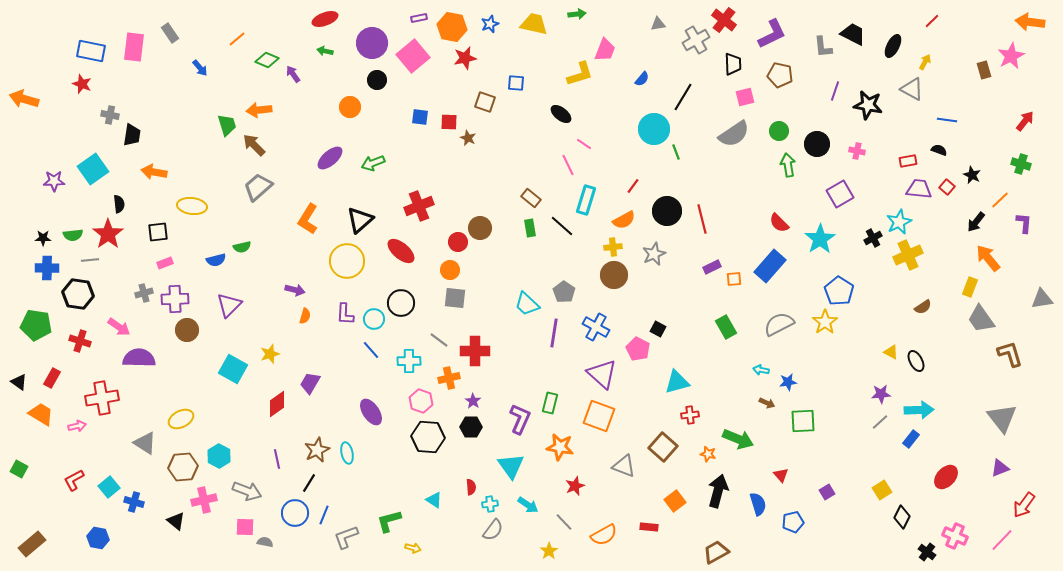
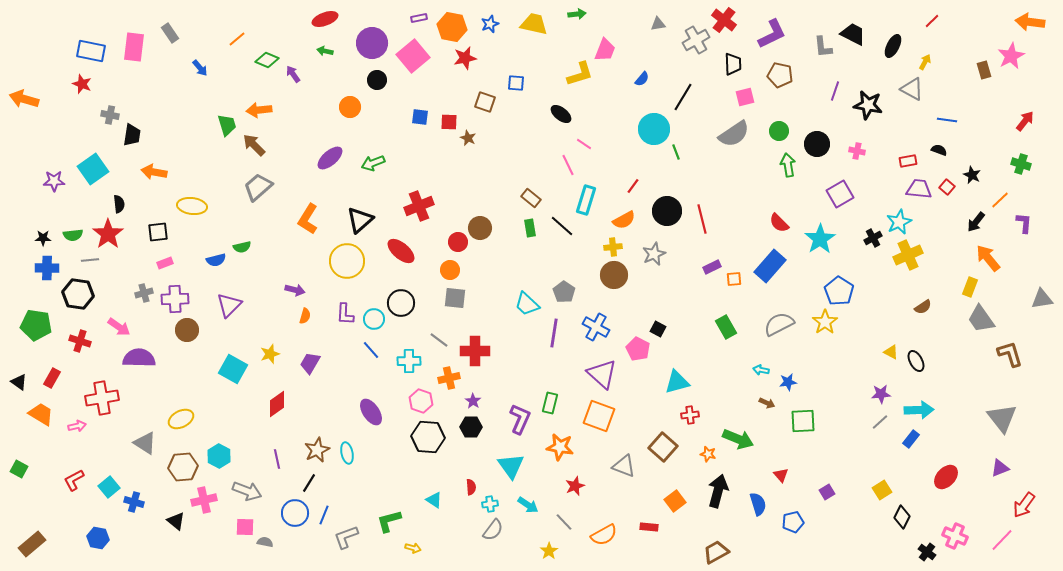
purple trapezoid at (310, 383): moved 20 px up
